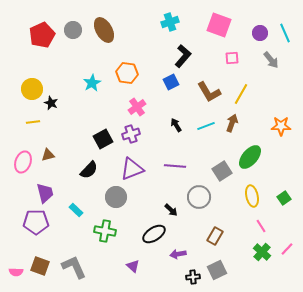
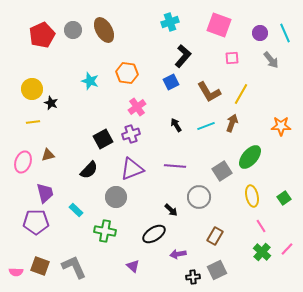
cyan star at (92, 83): moved 2 px left, 2 px up; rotated 24 degrees counterclockwise
